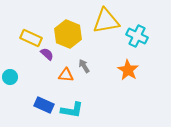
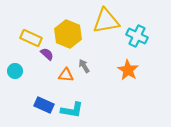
cyan circle: moved 5 px right, 6 px up
